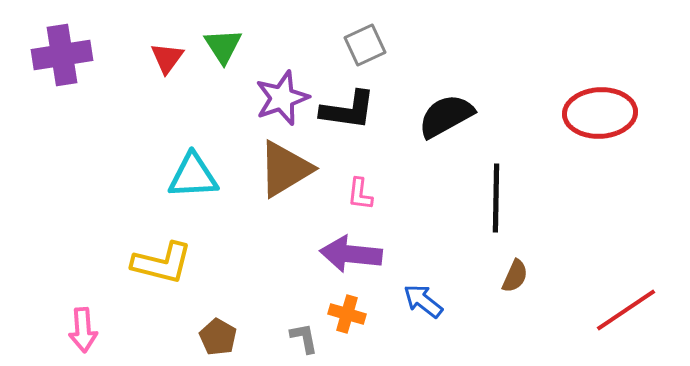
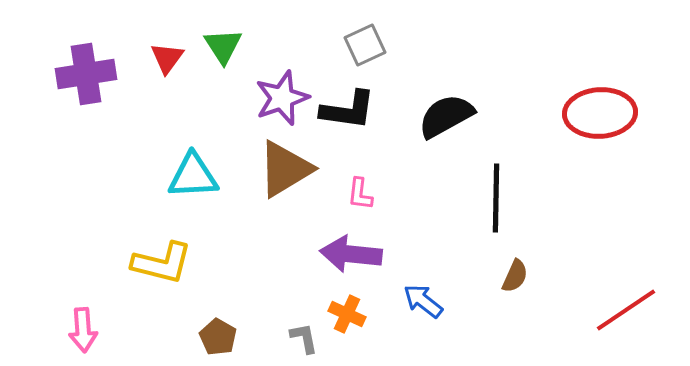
purple cross: moved 24 px right, 19 px down
orange cross: rotated 9 degrees clockwise
